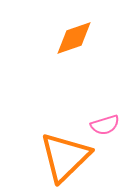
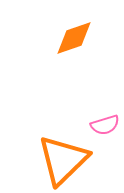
orange triangle: moved 2 px left, 3 px down
